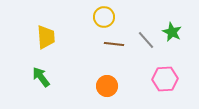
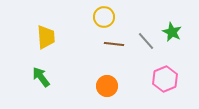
gray line: moved 1 px down
pink hexagon: rotated 20 degrees counterclockwise
